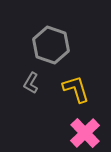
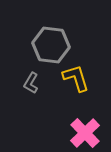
gray hexagon: rotated 12 degrees counterclockwise
yellow L-shape: moved 11 px up
